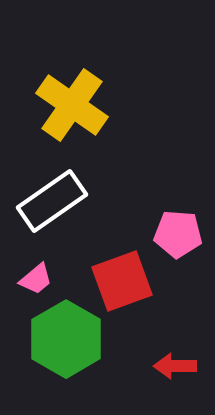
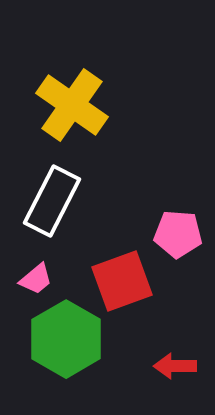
white rectangle: rotated 28 degrees counterclockwise
